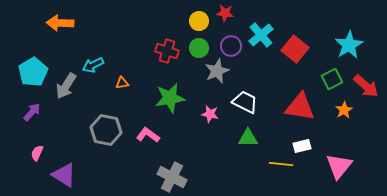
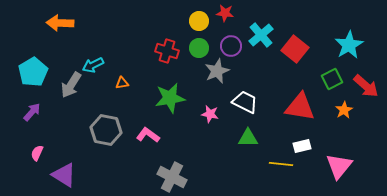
gray arrow: moved 5 px right, 1 px up
